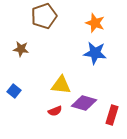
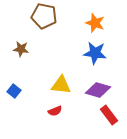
brown pentagon: rotated 30 degrees clockwise
purple diamond: moved 14 px right, 13 px up
red rectangle: moved 3 px left; rotated 54 degrees counterclockwise
